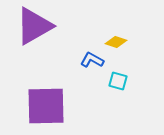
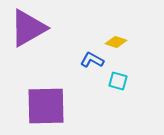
purple triangle: moved 6 px left, 2 px down
